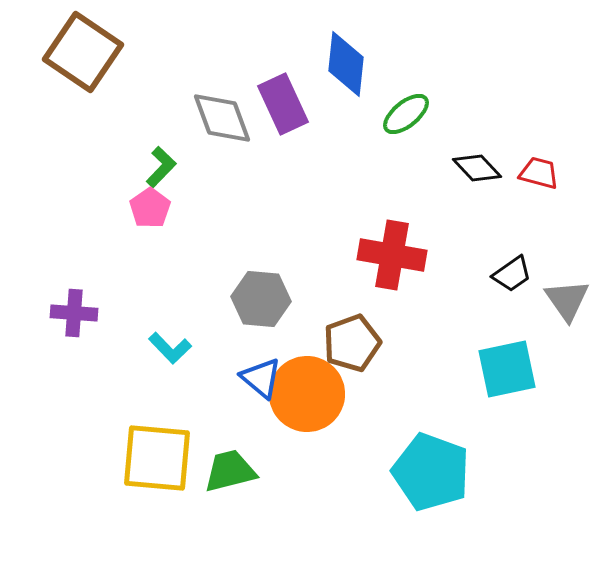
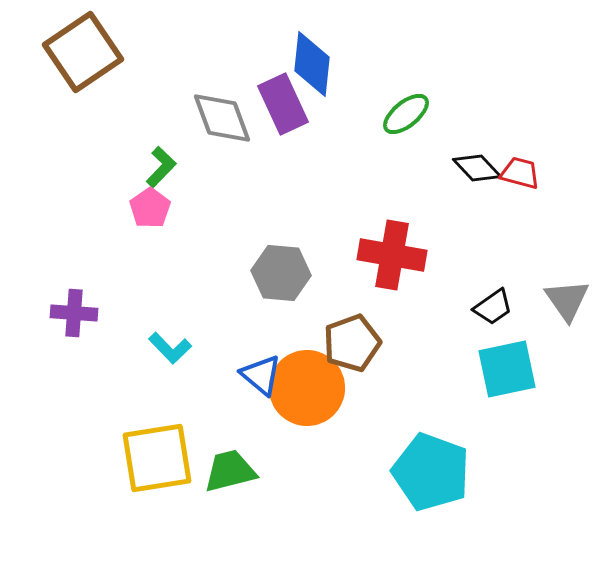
brown square: rotated 22 degrees clockwise
blue diamond: moved 34 px left
red trapezoid: moved 19 px left
black trapezoid: moved 19 px left, 33 px down
gray hexagon: moved 20 px right, 26 px up
blue triangle: moved 3 px up
orange circle: moved 6 px up
yellow square: rotated 14 degrees counterclockwise
